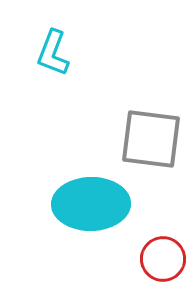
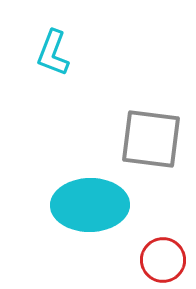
cyan ellipse: moved 1 px left, 1 px down
red circle: moved 1 px down
